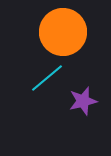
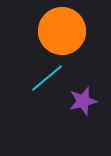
orange circle: moved 1 px left, 1 px up
